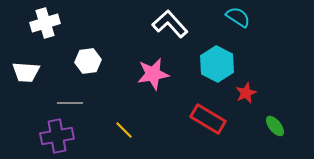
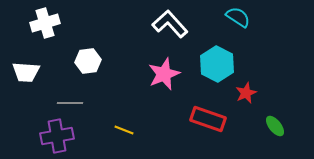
pink star: moved 11 px right; rotated 12 degrees counterclockwise
red rectangle: rotated 12 degrees counterclockwise
yellow line: rotated 24 degrees counterclockwise
